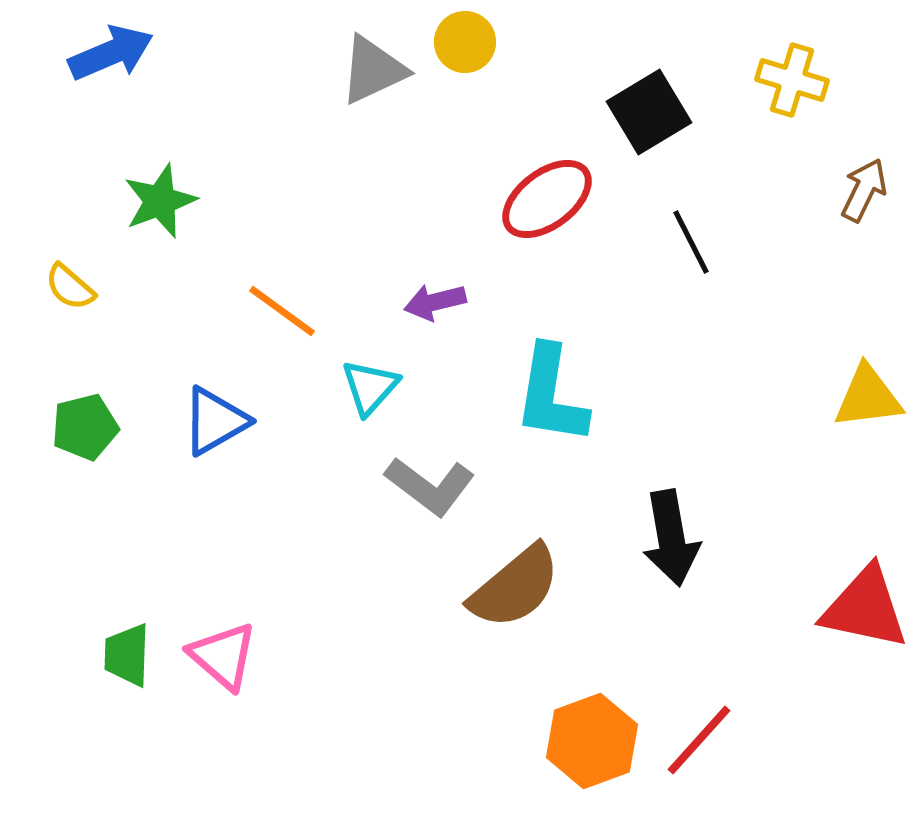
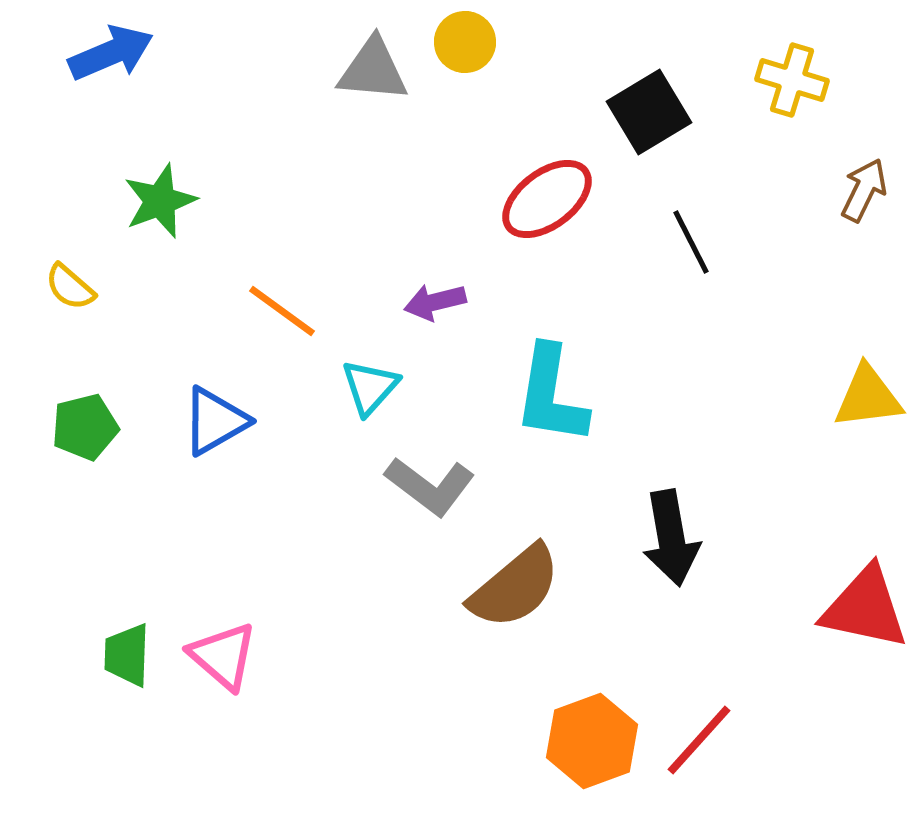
gray triangle: rotated 30 degrees clockwise
